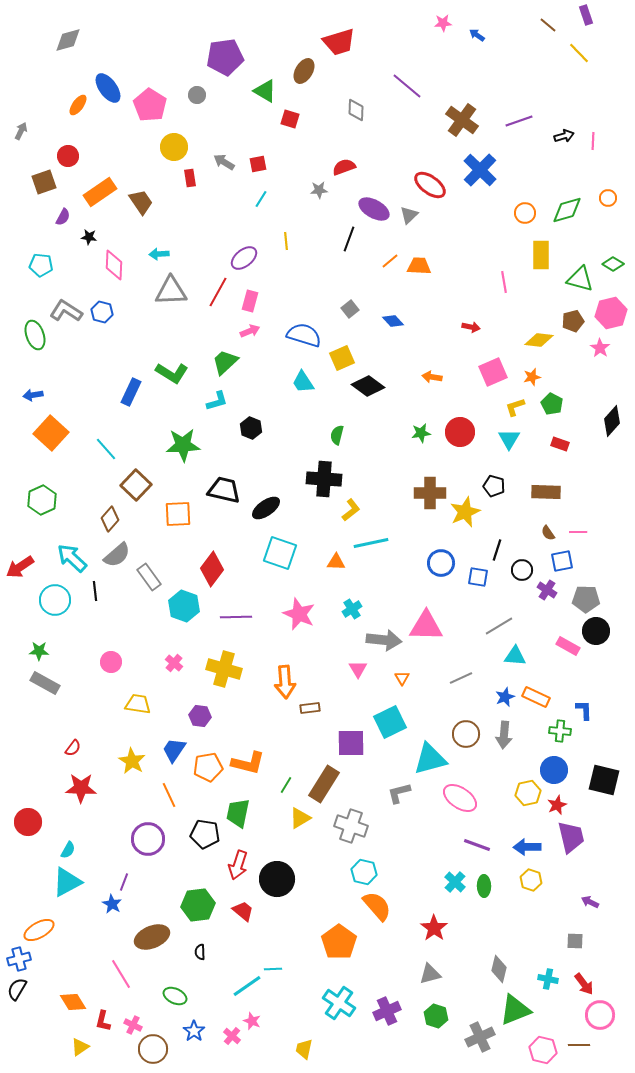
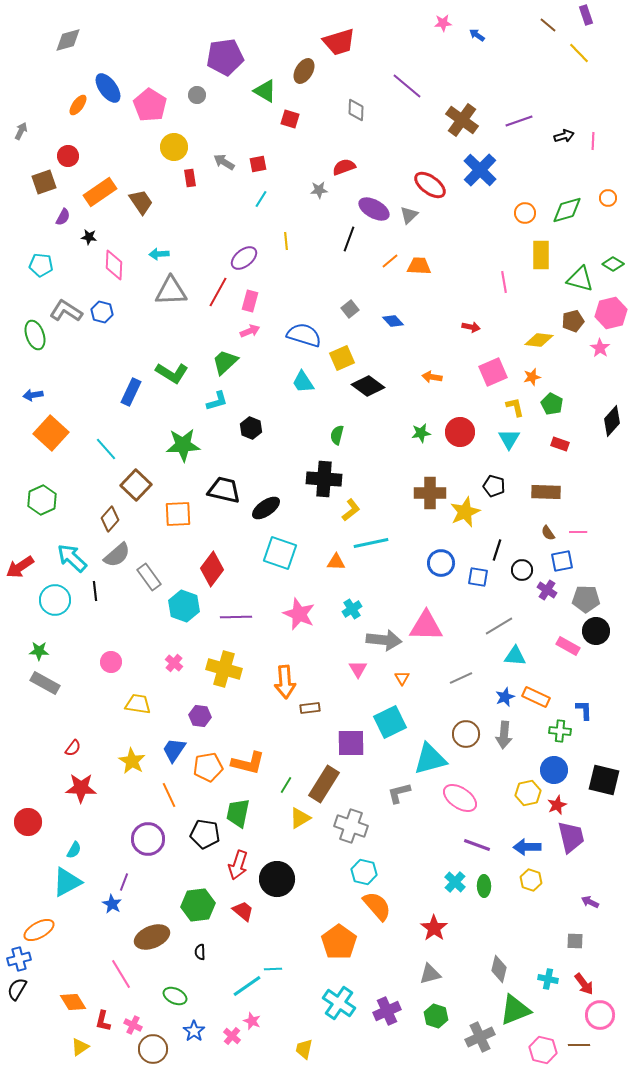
yellow L-shape at (515, 407): rotated 95 degrees clockwise
cyan semicircle at (68, 850): moved 6 px right
